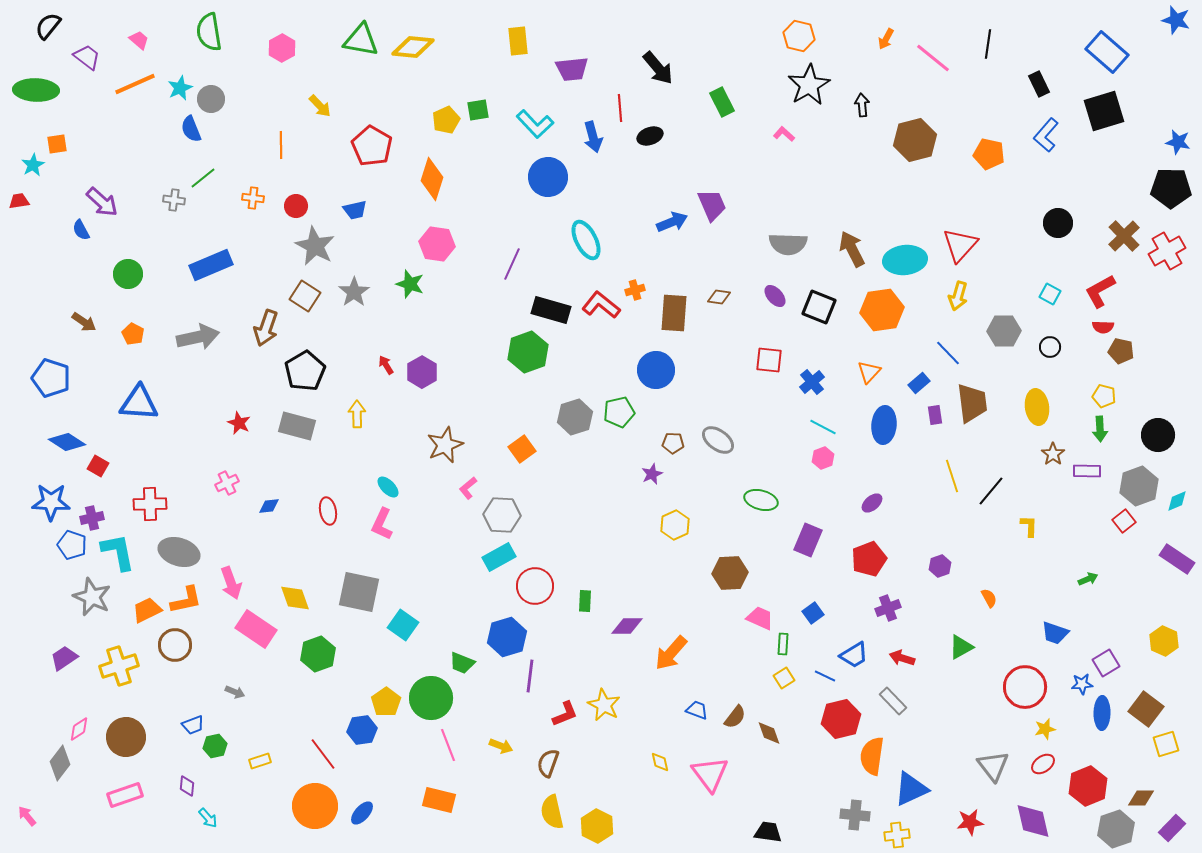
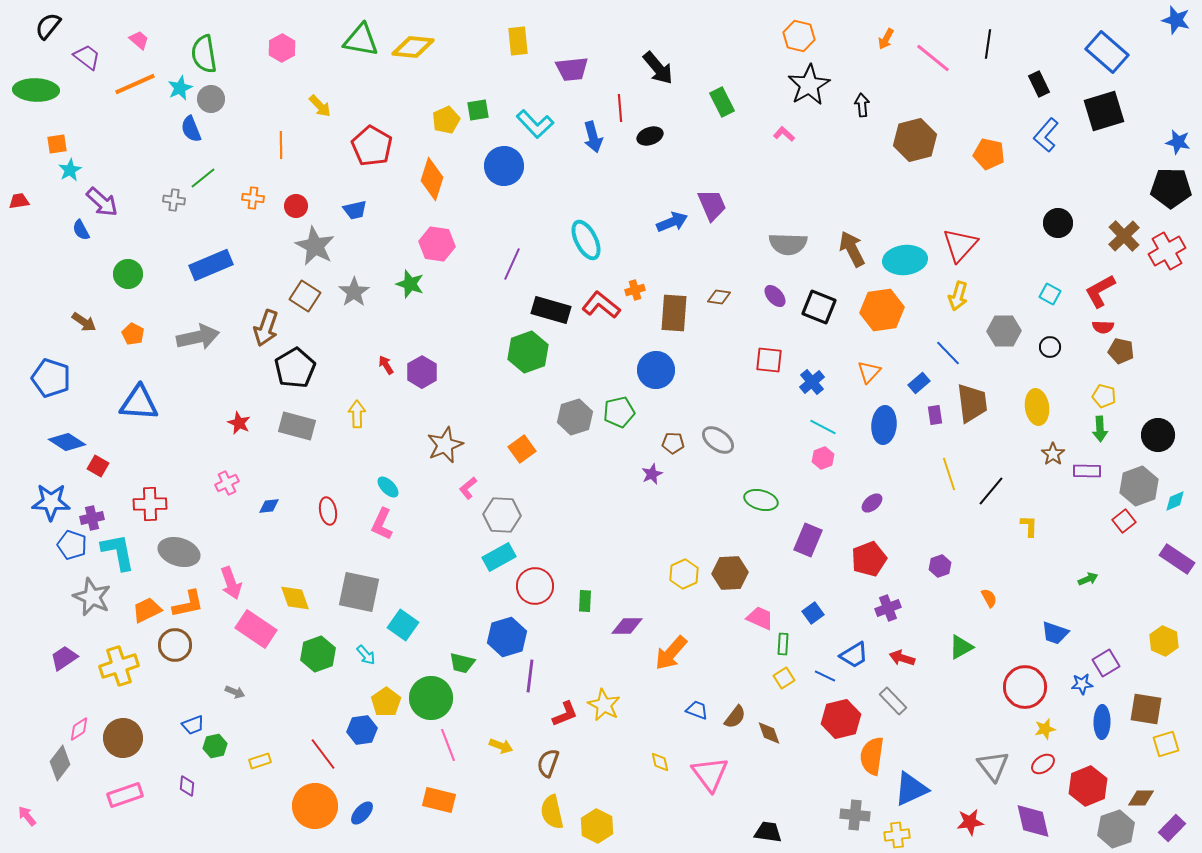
green semicircle at (209, 32): moved 5 px left, 22 px down
cyan star at (33, 165): moved 37 px right, 5 px down
blue circle at (548, 177): moved 44 px left, 11 px up
black pentagon at (305, 371): moved 10 px left, 3 px up
yellow line at (952, 476): moved 3 px left, 2 px up
cyan diamond at (1177, 501): moved 2 px left
yellow hexagon at (675, 525): moved 9 px right, 49 px down
orange L-shape at (186, 600): moved 2 px right, 4 px down
green trapezoid at (462, 663): rotated 8 degrees counterclockwise
brown square at (1146, 709): rotated 28 degrees counterclockwise
blue ellipse at (1102, 713): moved 9 px down
brown circle at (126, 737): moved 3 px left, 1 px down
cyan arrow at (208, 818): moved 158 px right, 163 px up
